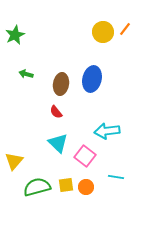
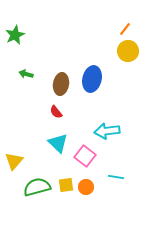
yellow circle: moved 25 px right, 19 px down
